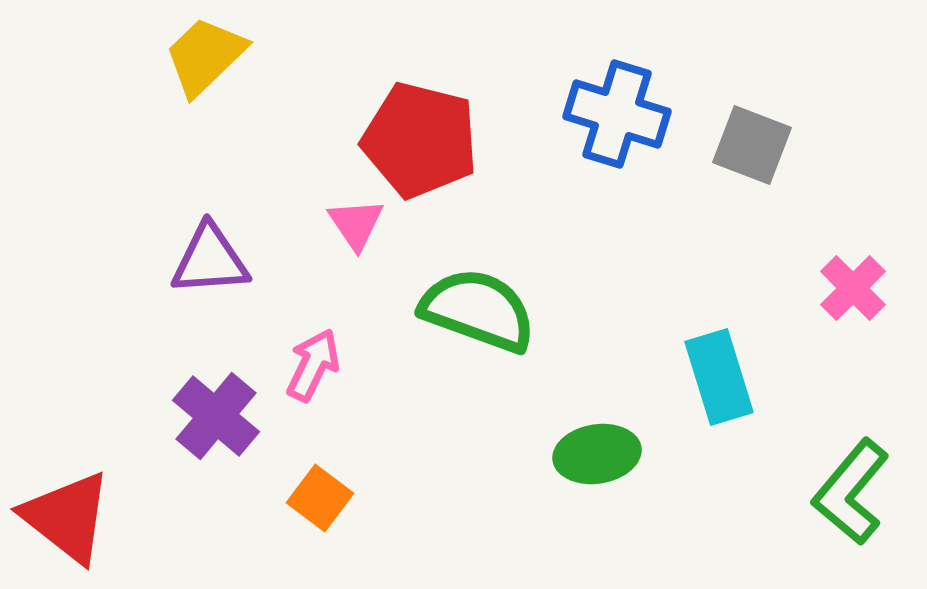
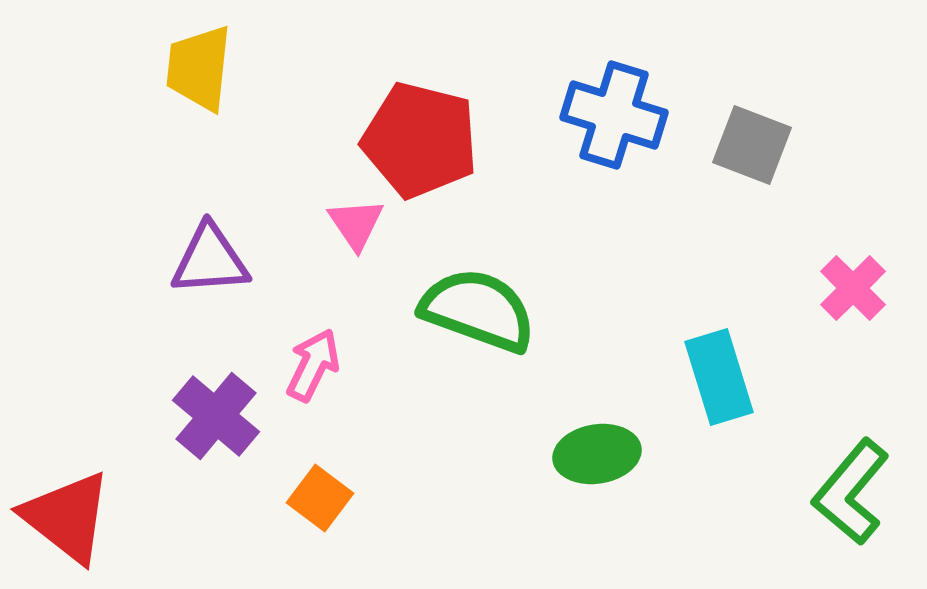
yellow trapezoid: moved 6 px left, 12 px down; rotated 40 degrees counterclockwise
blue cross: moved 3 px left, 1 px down
